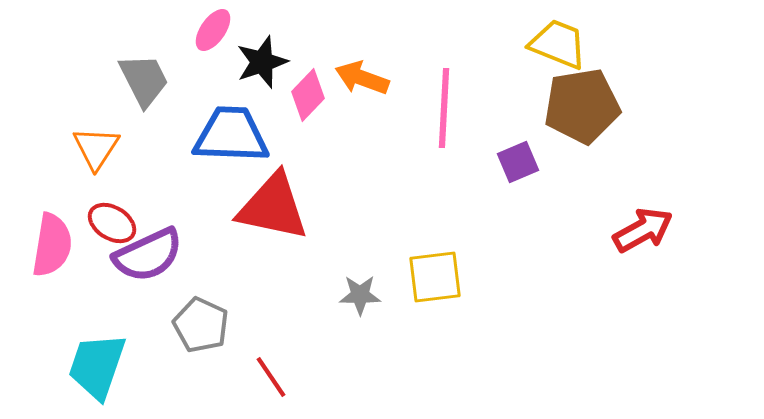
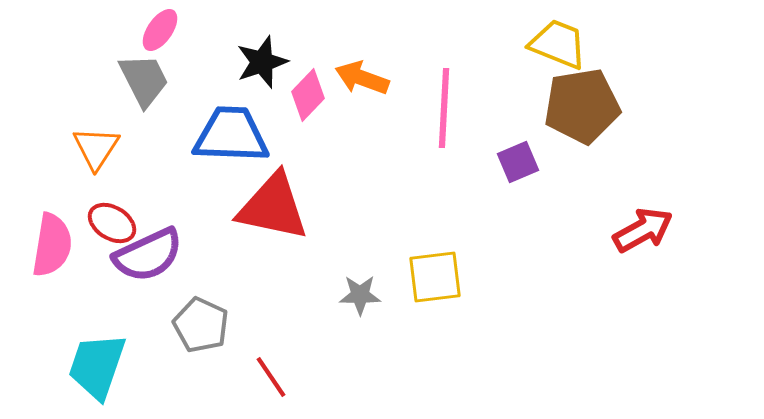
pink ellipse: moved 53 px left
